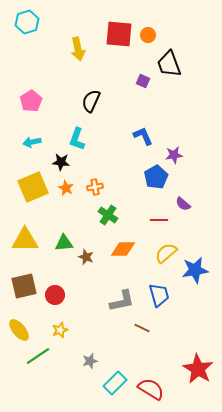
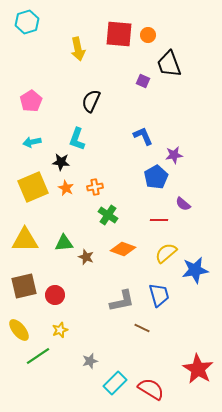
orange diamond: rotated 20 degrees clockwise
